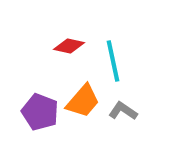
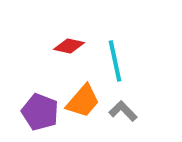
cyan line: moved 2 px right
gray L-shape: rotated 12 degrees clockwise
